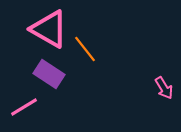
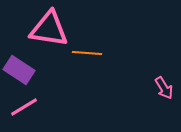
pink triangle: rotated 21 degrees counterclockwise
orange line: moved 2 px right, 4 px down; rotated 48 degrees counterclockwise
purple rectangle: moved 30 px left, 4 px up
